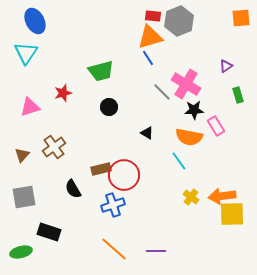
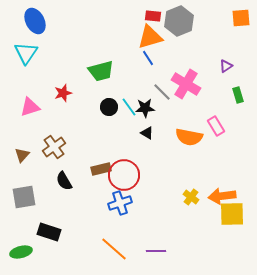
black star: moved 49 px left, 2 px up
cyan line: moved 50 px left, 54 px up
black semicircle: moved 9 px left, 8 px up
blue cross: moved 7 px right, 2 px up
